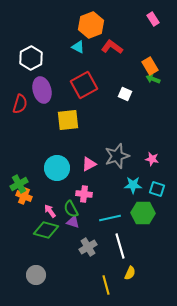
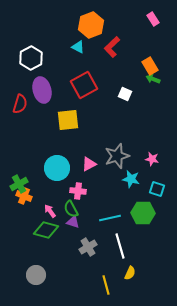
red L-shape: rotated 80 degrees counterclockwise
cyan star: moved 2 px left, 6 px up; rotated 12 degrees clockwise
pink cross: moved 6 px left, 3 px up
